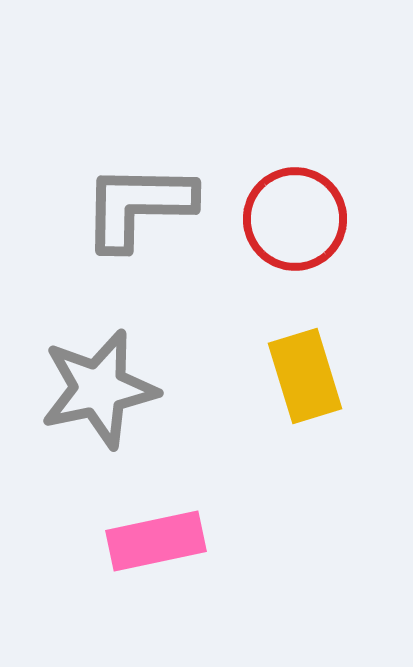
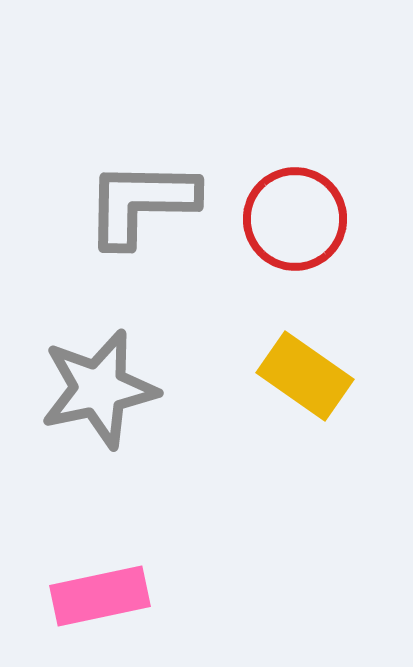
gray L-shape: moved 3 px right, 3 px up
yellow rectangle: rotated 38 degrees counterclockwise
pink rectangle: moved 56 px left, 55 px down
